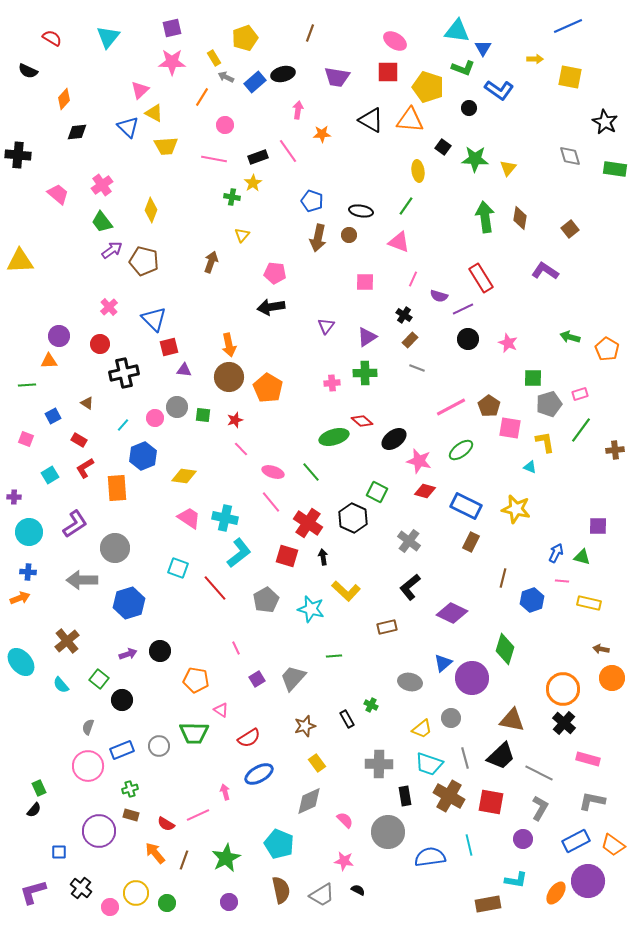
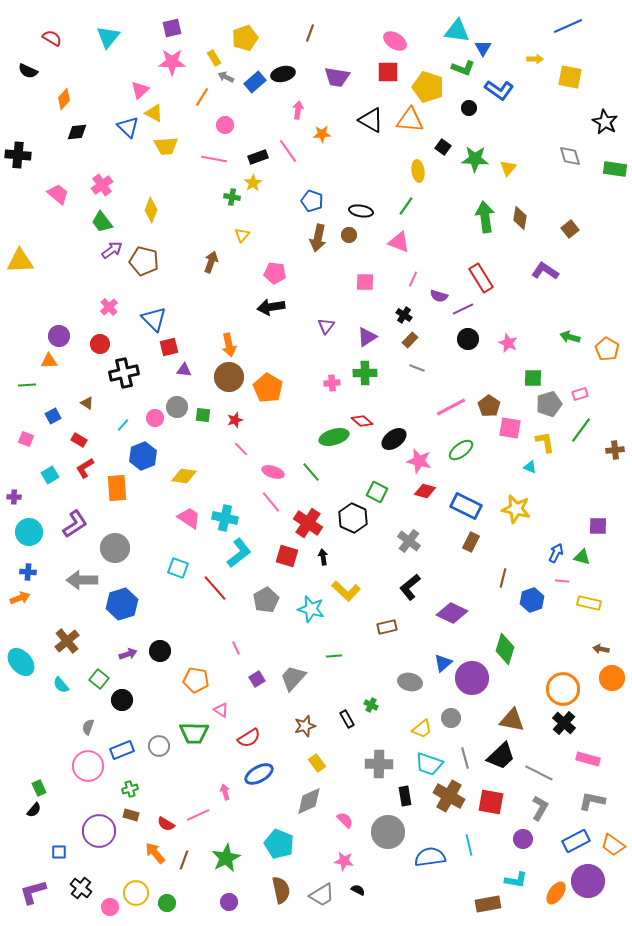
blue hexagon at (129, 603): moved 7 px left, 1 px down
